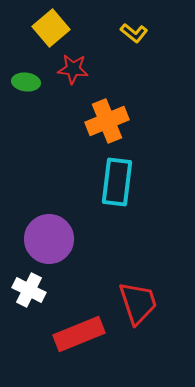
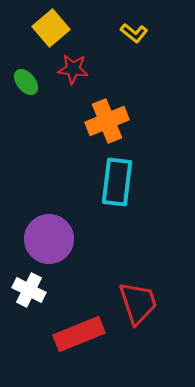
green ellipse: rotated 44 degrees clockwise
